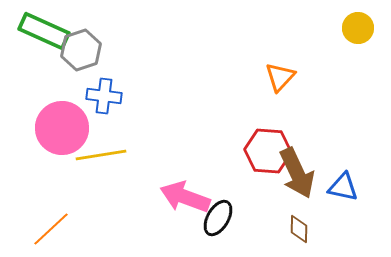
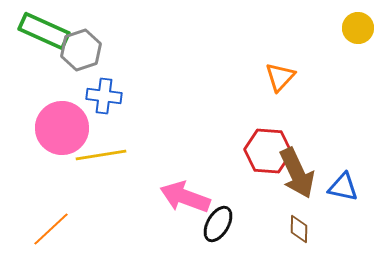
black ellipse: moved 6 px down
